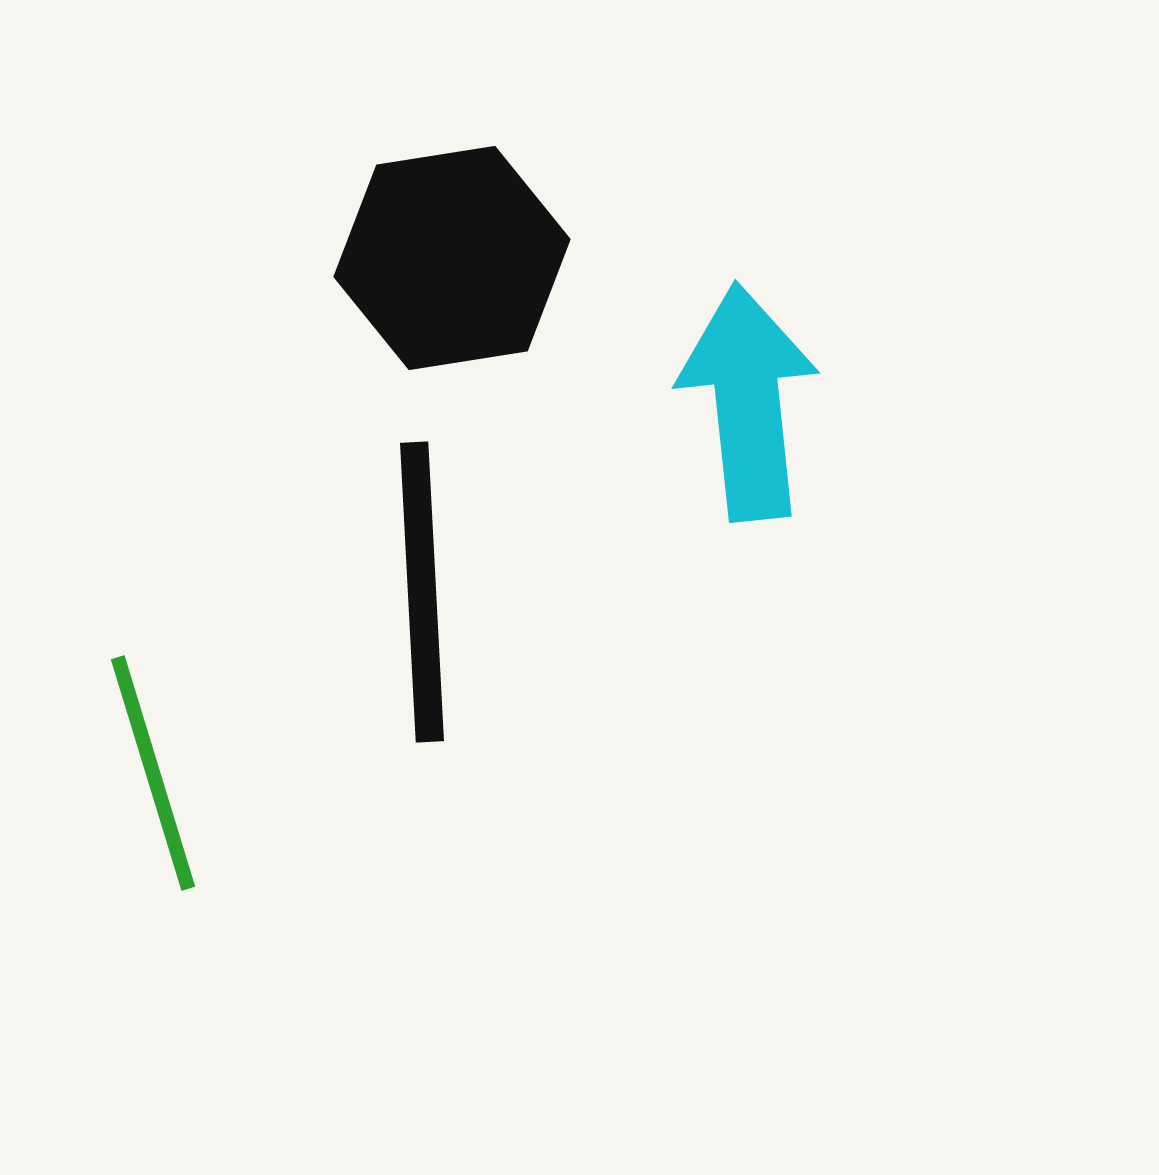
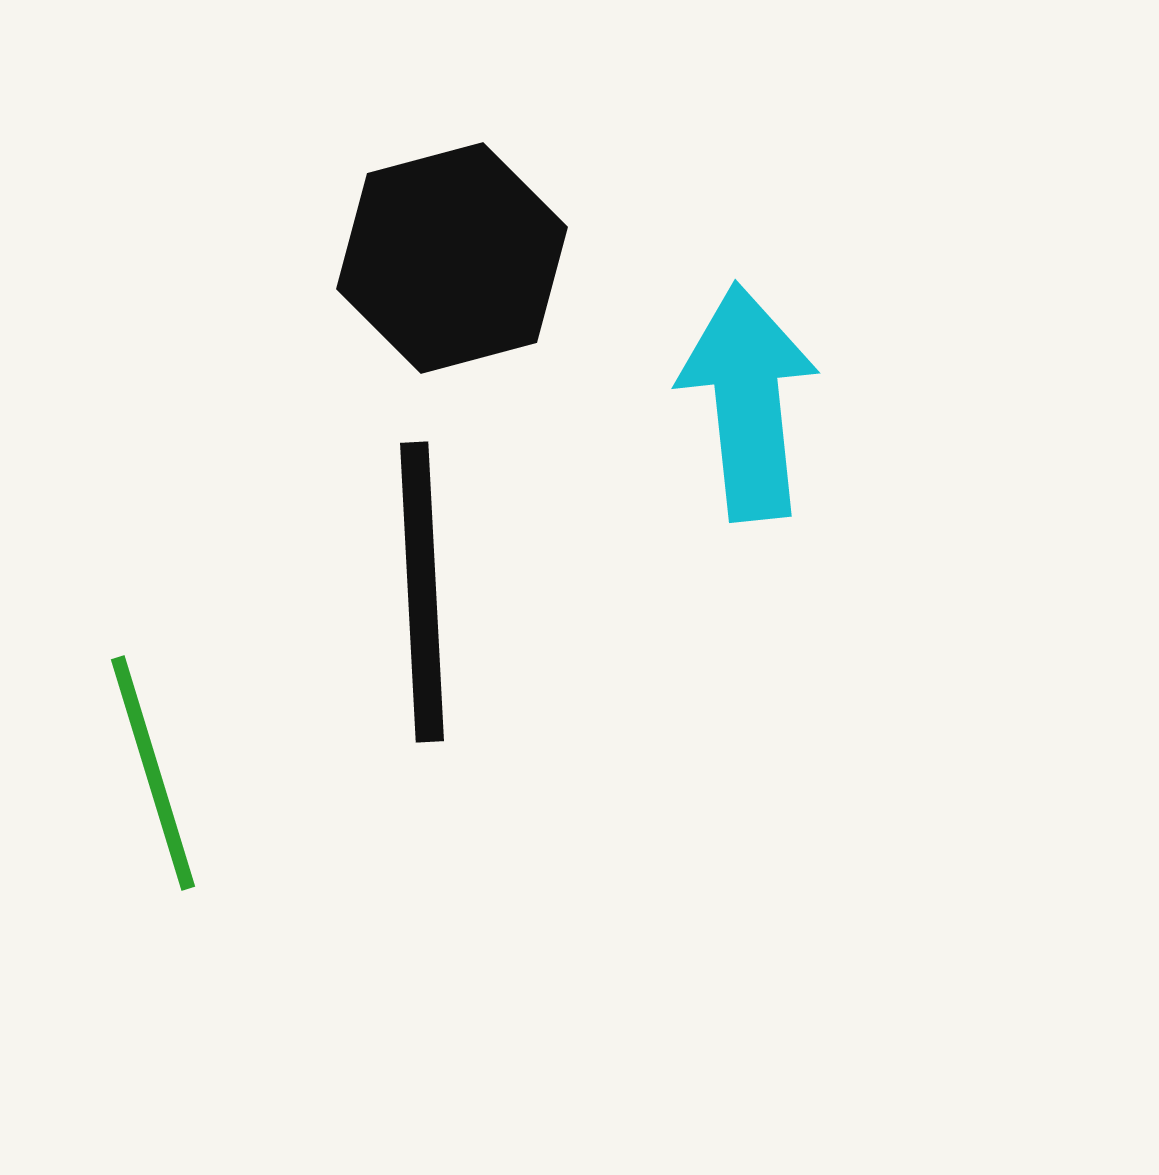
black hexagon: rotated 6 degrees counterclockwise
